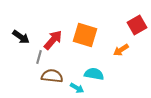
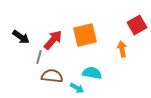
orange square: rotated 30 degrees counterclockwise
orange arrow: moved 1 px right, 1 px up; rotated 112 degrees clockwise
cyan semicircle: moved 2 px left, 1 px up
